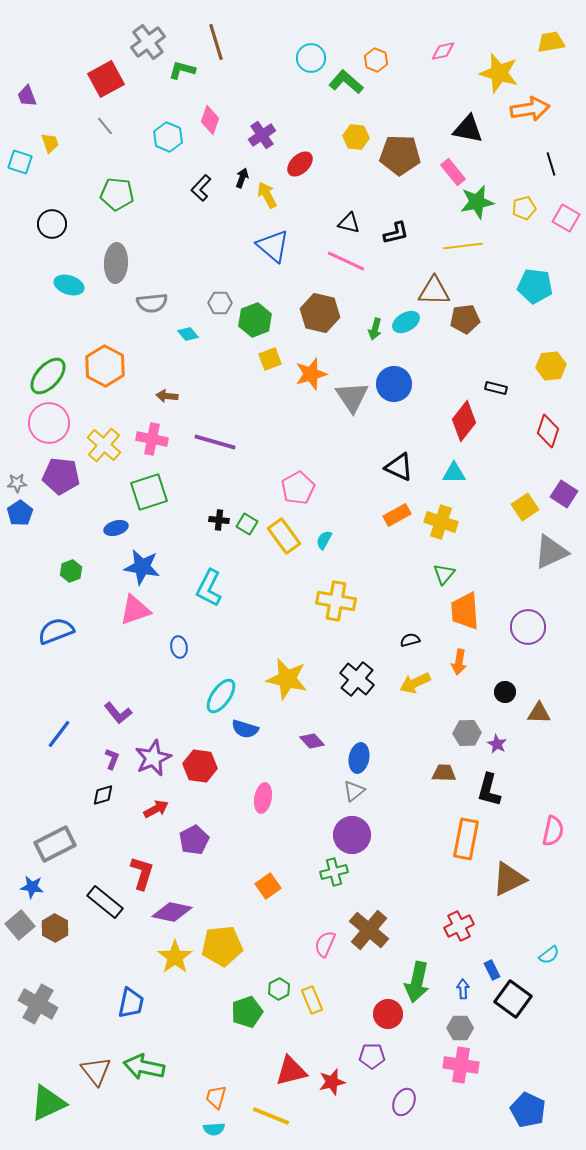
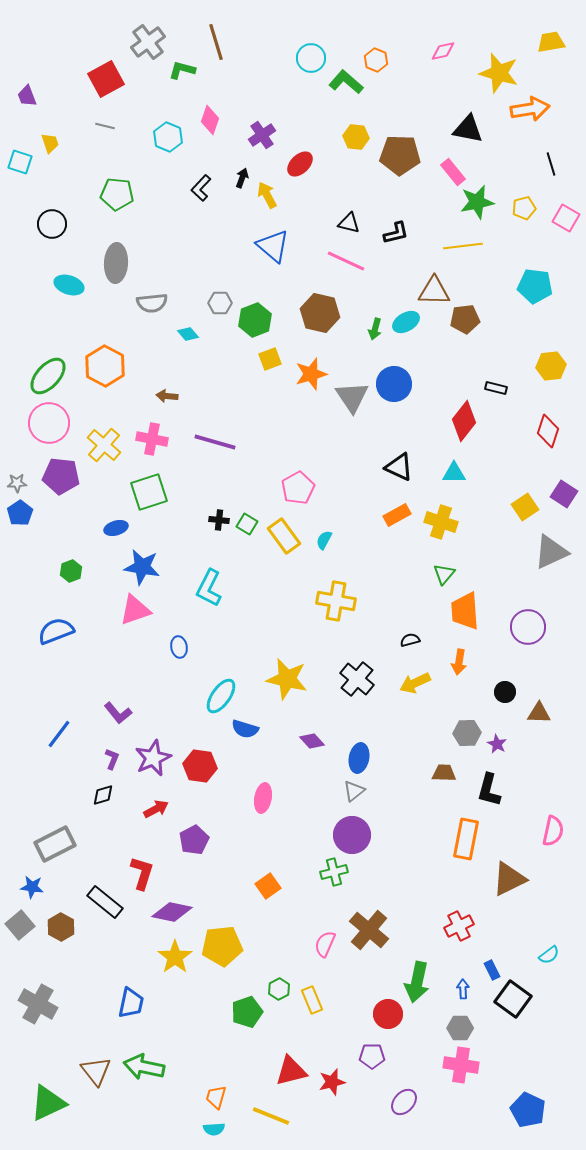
gray line at (105, 126): rotated 36 degrees counterclockwise
brown hexagon at (55, 928): moved 6 px right, 1 px up
purple ellipse at (404, 1102): rotated 16 degrees clockwise
